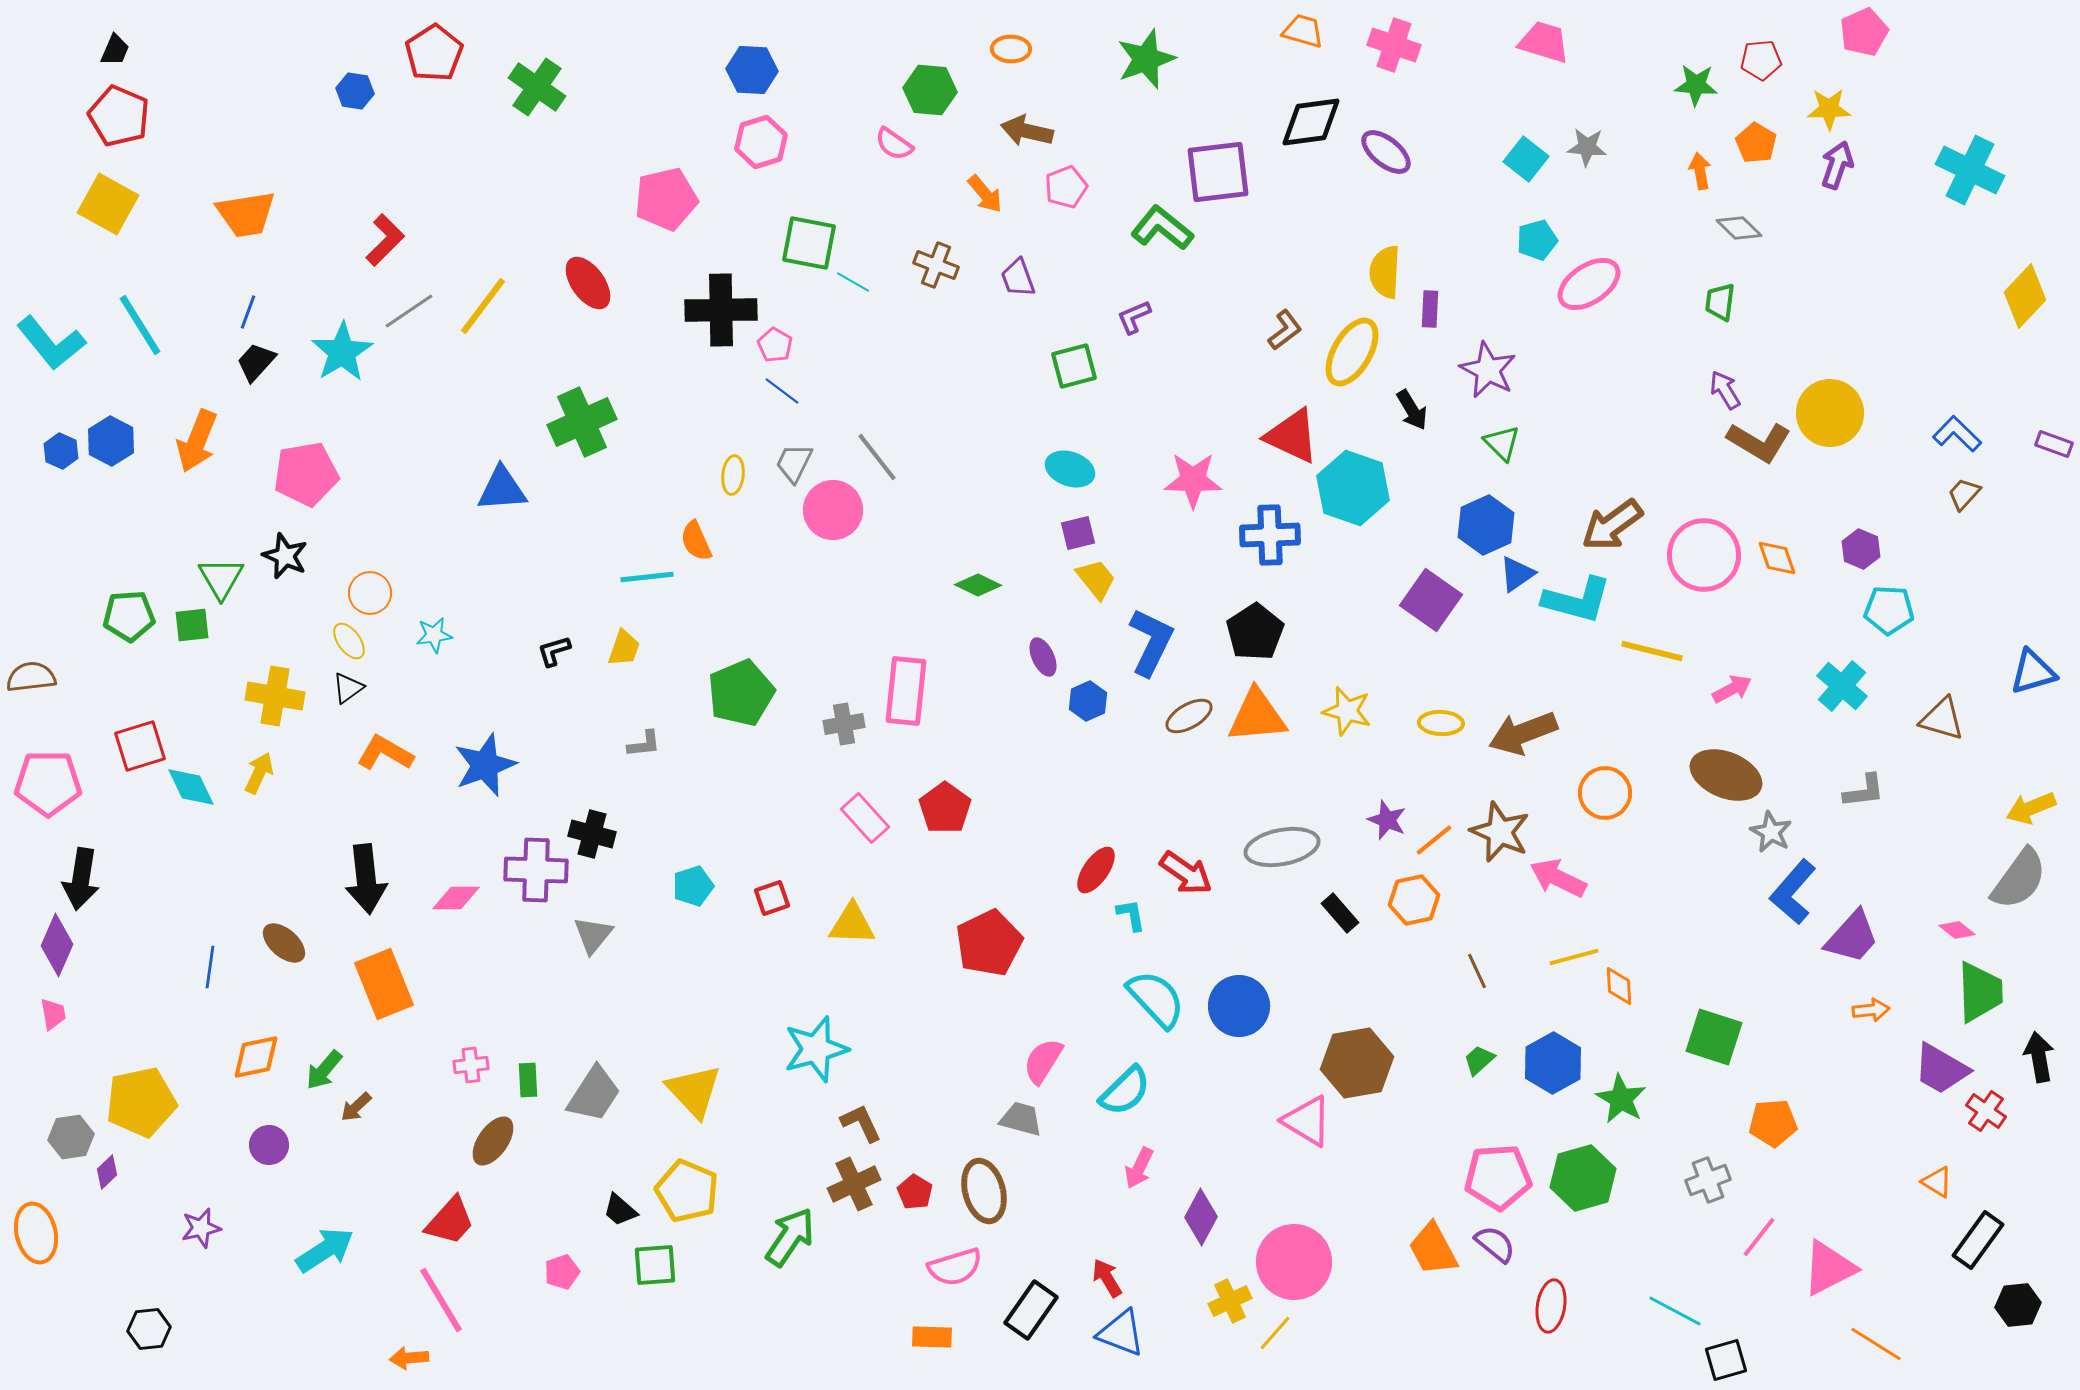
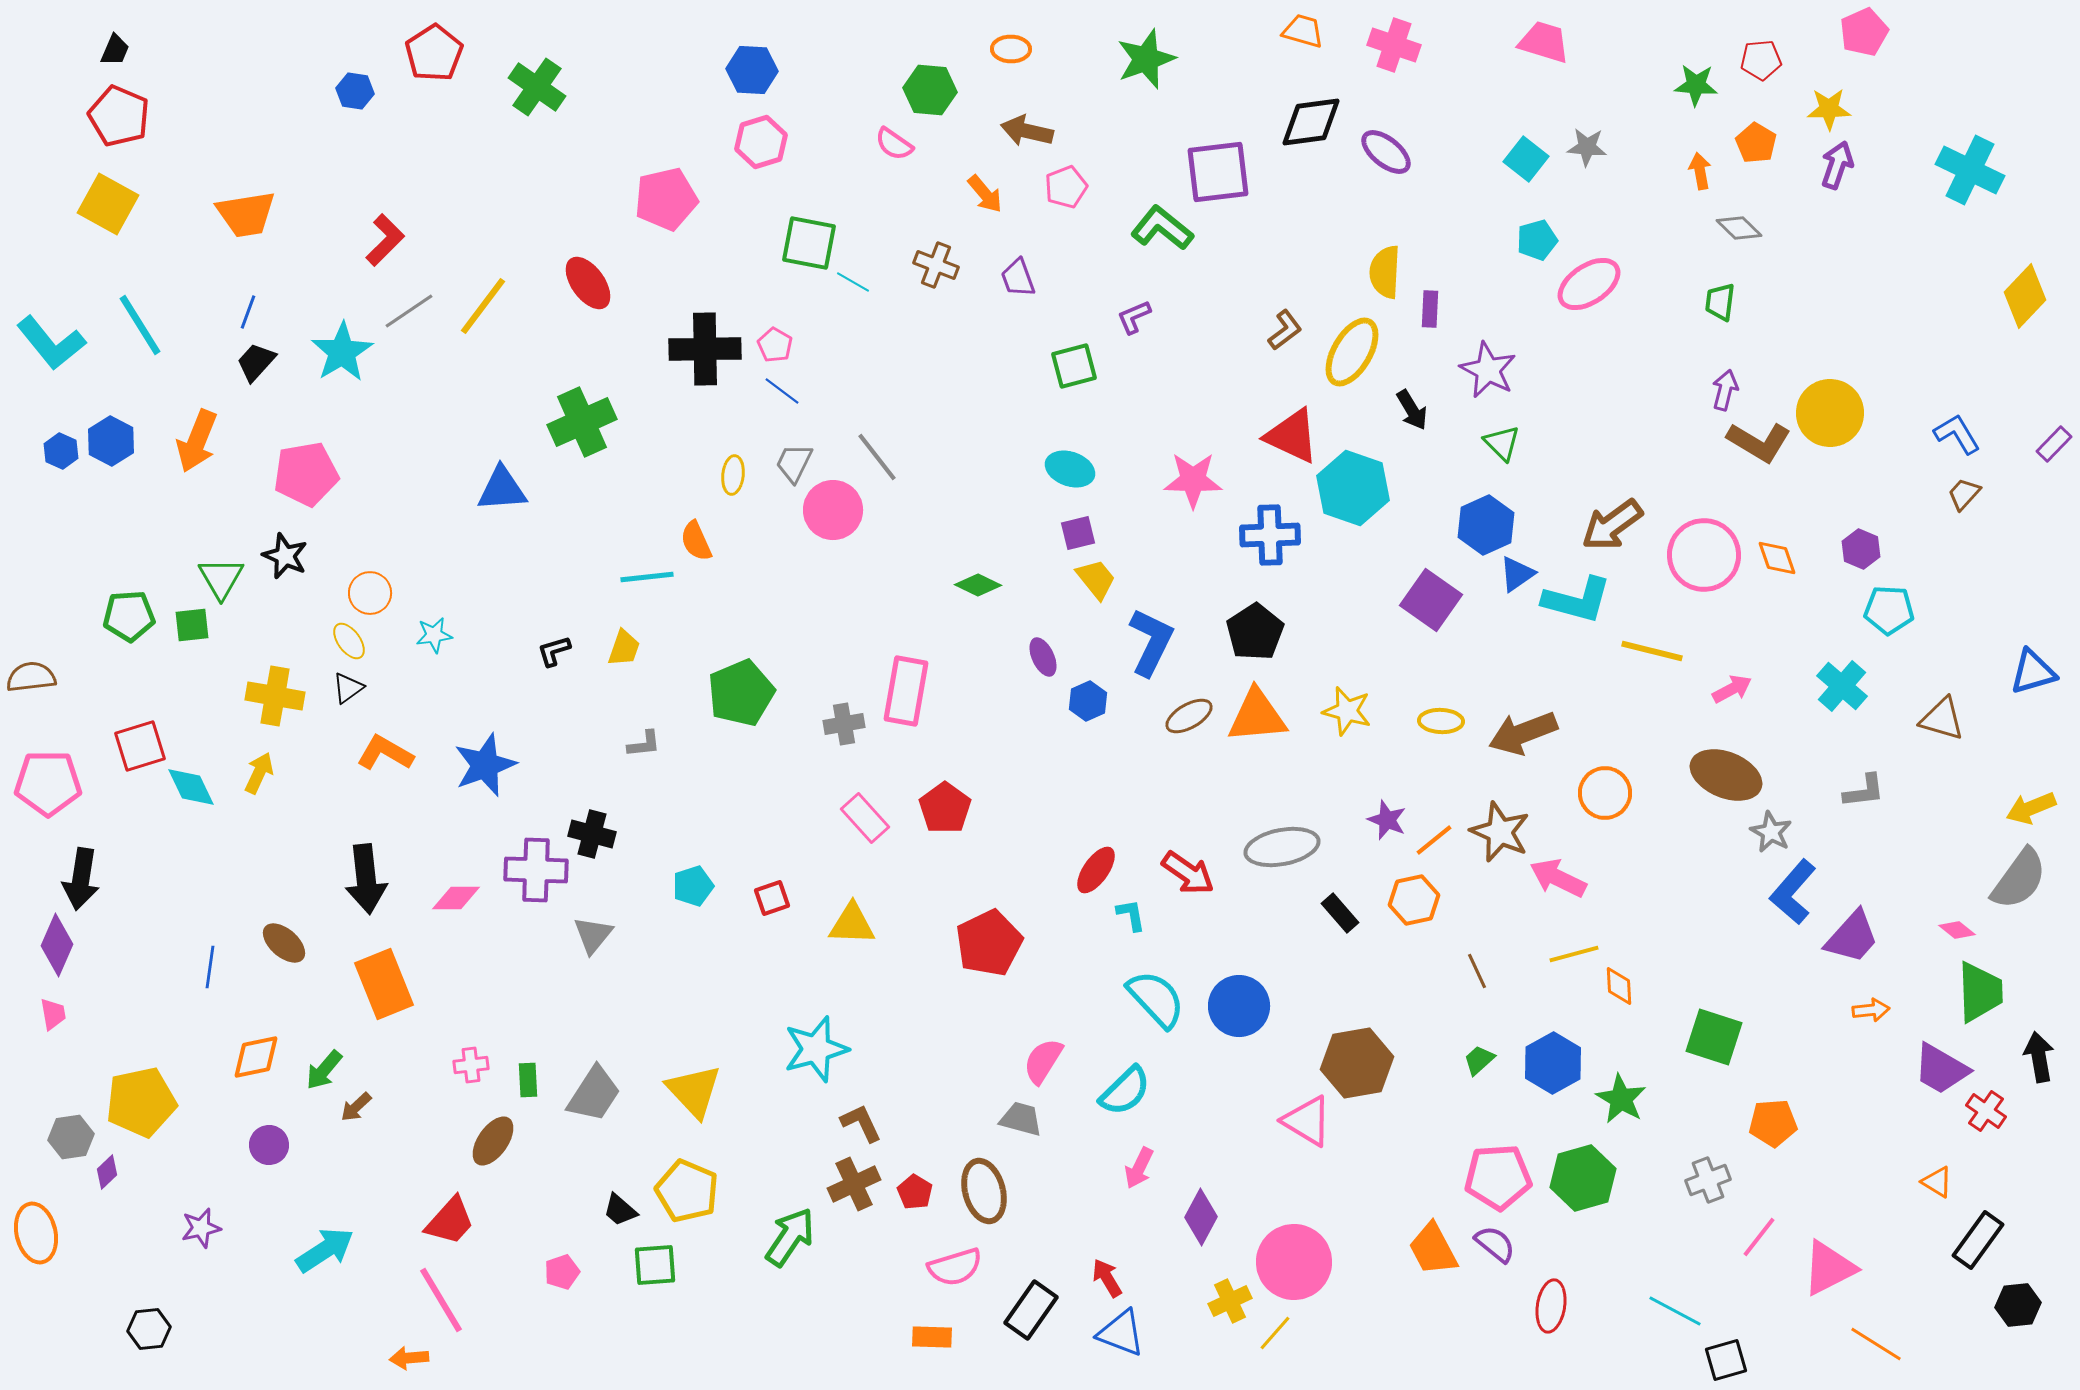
black cross at (721, 310): moved 16 px left, 39 px down
purple arrow at (1725, 390): rotated 45 degrees clockwise
blue L-shape at (1957, 434): rotated 15 degrees clockwise
purple rectangle at (2054, 444): rotated 66 degrees counterclockwise
pink rectangle at (906, 691): rotated 4 degrees clockwise
yellow ellipse at (1441, 723): moved 2 px up
red arrow at (1186, 873): moved 2 px right
yellow line at (1574, 957): moved 3 px up
